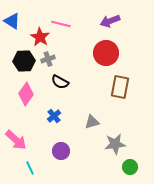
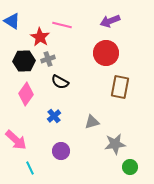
pink line: moved 1 px right, 1 px down
